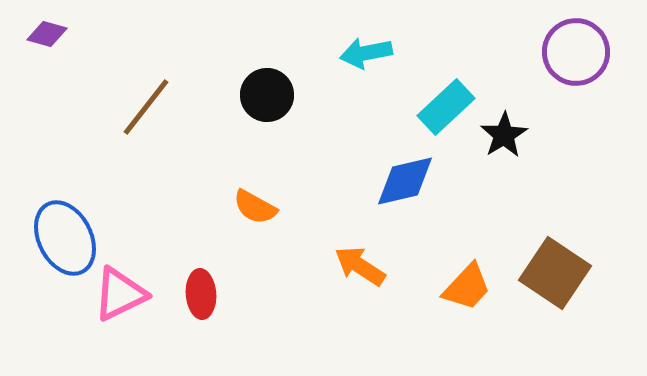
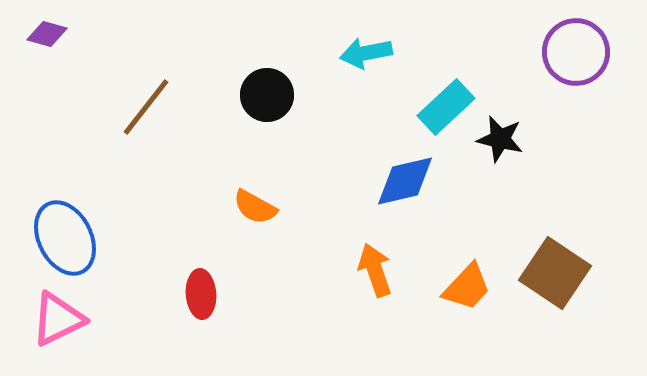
black star: moved 4 px left, 4 px down; rotated 27 degrees counterclockwise
orange arrow: moved 15 px right, 4 px down; rotated 38 degrees clockwise
pink triangle: moved 62 px left, 25 px down
